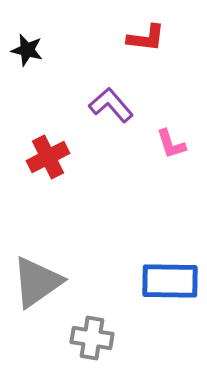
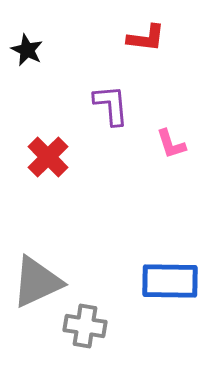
black star: rotated 12 degrees clockwise
purple L-shape: rotated 36 degrees clockwise
red cross: rotated 18 degrees counterclockwise
gray triangle: rotated 10 degrees clockwise
gray cross: moved 7 px left, 12 px up
